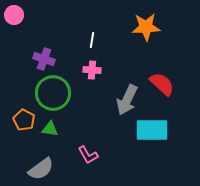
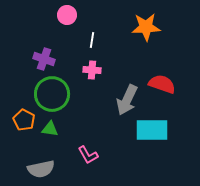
pink circle: moved 53 px right
red semicircle: rotated 24 degrees counterclockwise
green circle: moved 1 px left, 1 px down
gray semicircle: rotated 24 degrees clockwise
